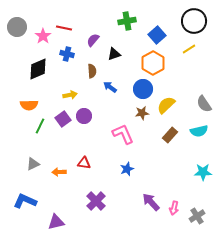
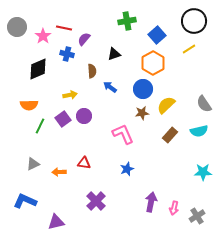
purple semicircle: moved 9 px left, 1 px up
purple arrow: rotated 54 degrees clockwise
